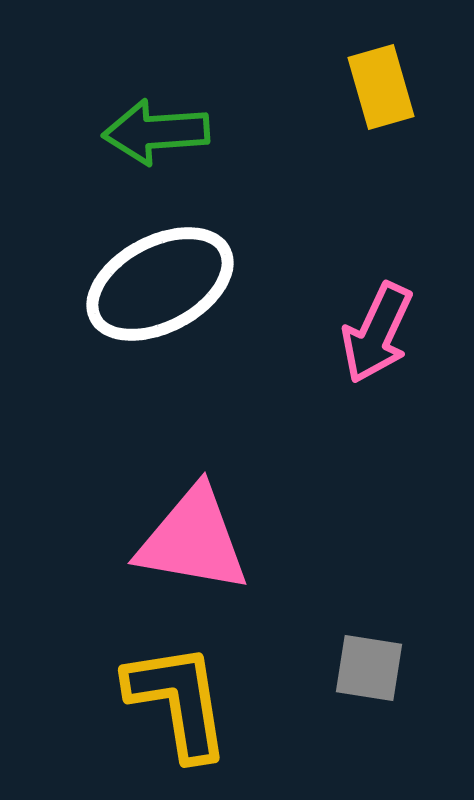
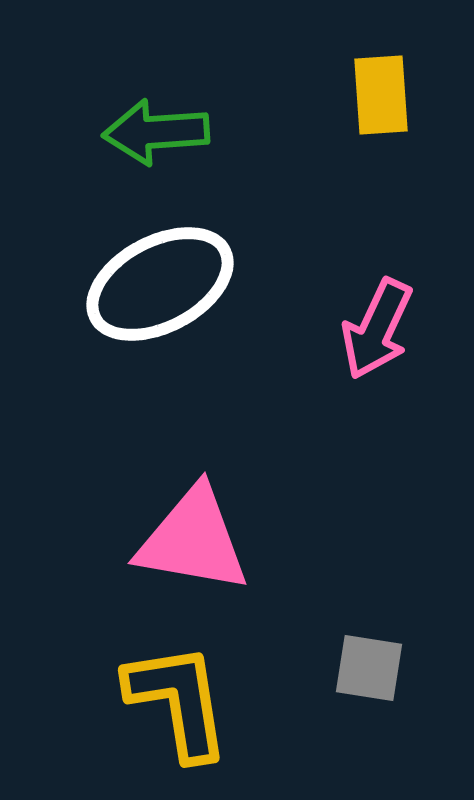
yellow rectangle: moved 8 px down; rotated 12 degrees clockwise
pink arrow: moved 4 px up
